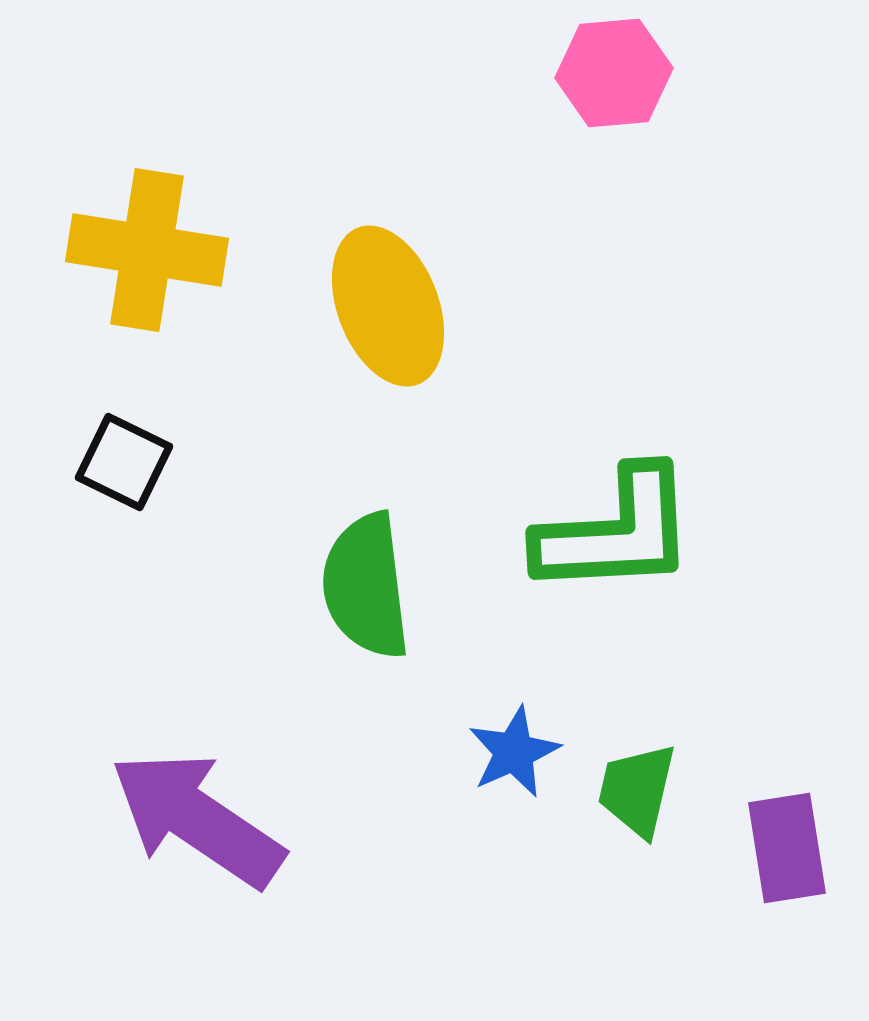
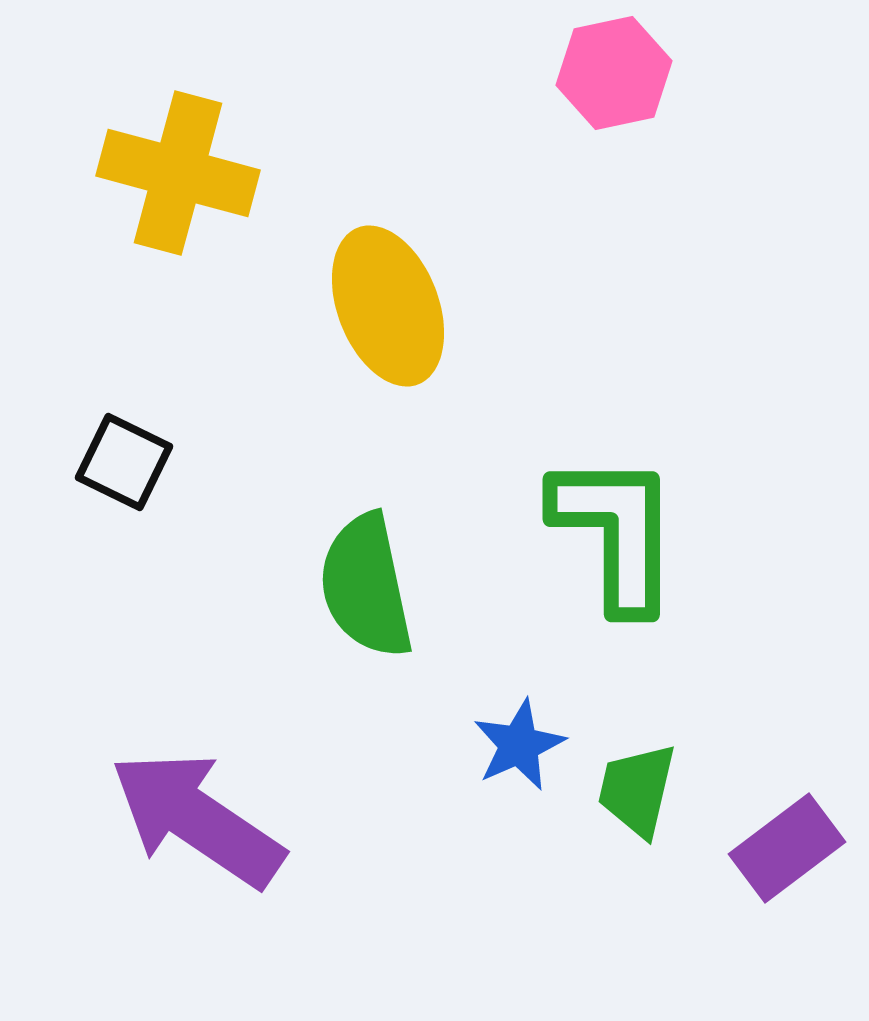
pink hexagon: rotated 7 degrees counterclockwise
yellow cross: moved 31 px right, 77 px up; rotated 6 degrees clockwise
green L-shape: rotated 87 degrees counterclockwise
green semicircle: rotated 5 degrees counterclockwise
blue star: moved 5 px right, 7 px up
purple rectangle: rotated 62 degrees clockwise
